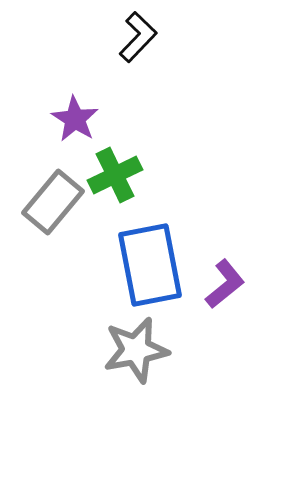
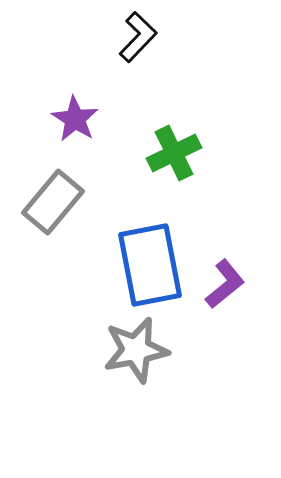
green cross: moved 59 px right, 22 px up
